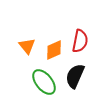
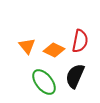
orange diamond: rotated 50 degrees clockwise
